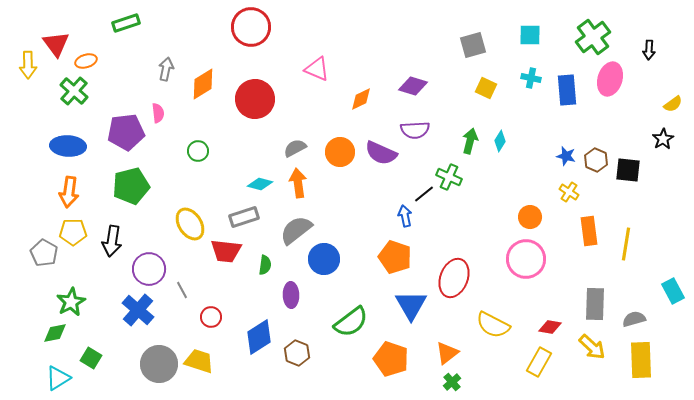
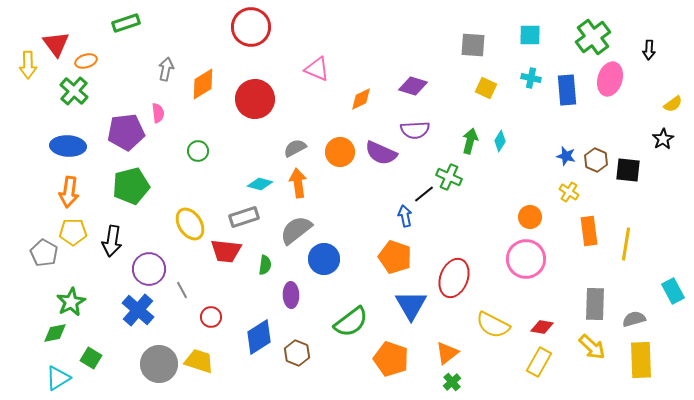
gray square at (473, 45): rotated 20 degrees clockwise
red diamond at (550, 327): moved 8 px left
